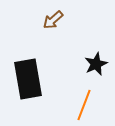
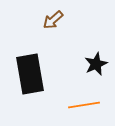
black rectangle: moved 2 px right, 5 px up
orange line: rotated 60 degrees clockwise
